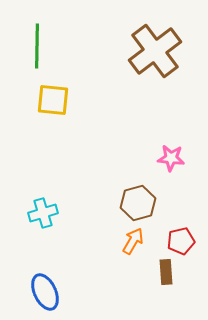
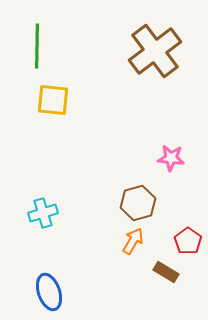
red pentagon: moved 7 px right; rotated 24 degrees counterclockwise
brown rectangle: rotated 55 degrees counterclockwise
blue ellipse: moved 4 px right; rotated 6 degrees clockwise
